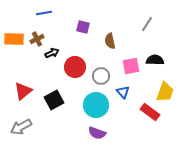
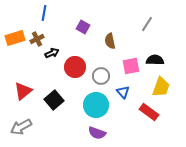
blue line: rotated 70 degrees counterclockwise
purple square: rotated 16 degrees clockwise
orange rectangle: moved 1 px right, 1 px up; rotated 18 degrees counterclockwise
yellow trapezoid: moved 4 px left, 5 px up
black square: rotated 12 degrees counterclockwise
red rectangle: moved 1 px left
